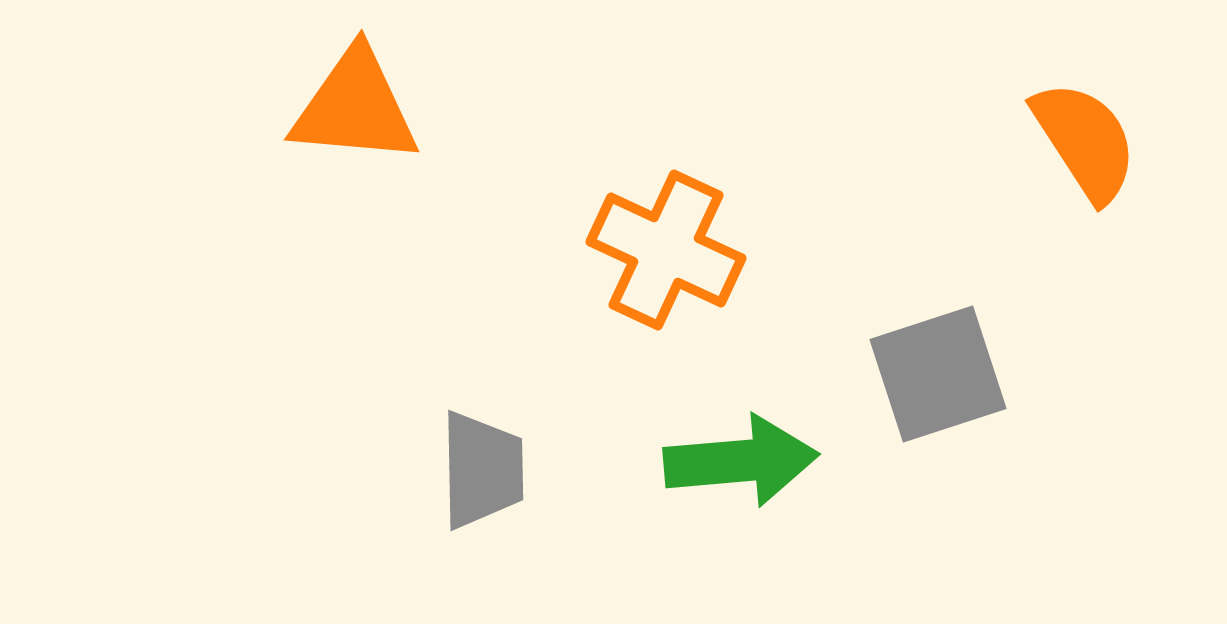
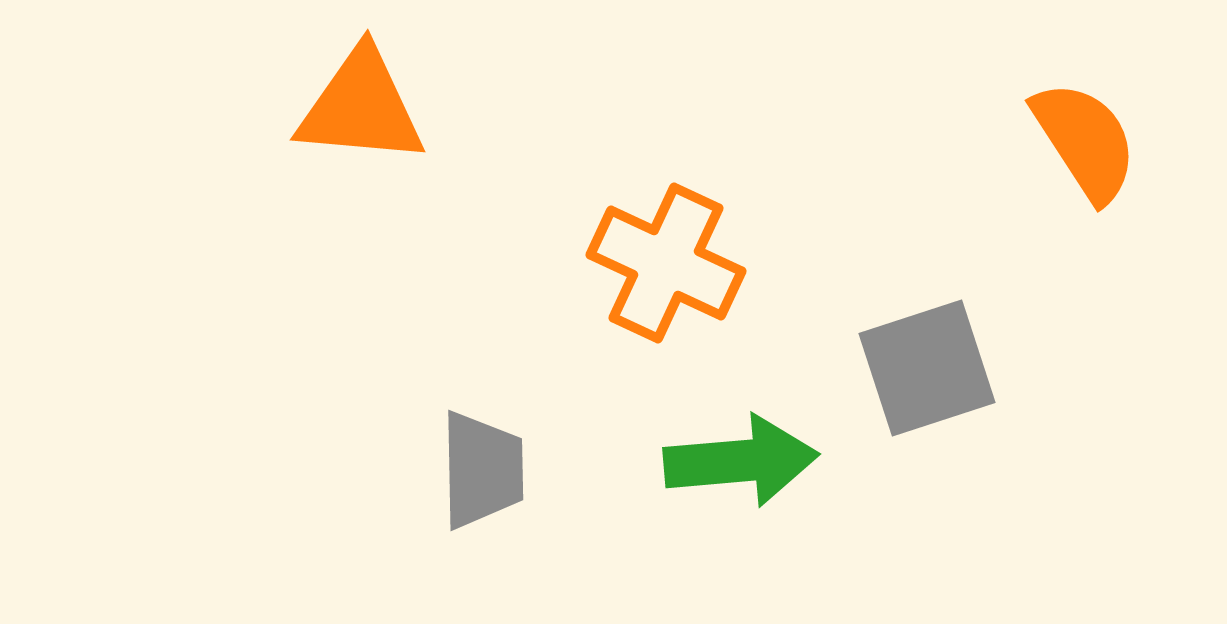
orange triangle: moved 6 px right
orange cross: moved 13 px down
gray square: moved 11 px left, 6 px up
